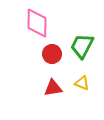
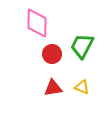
yellow triangle: moved 4 px down
